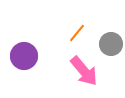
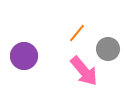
gray circle: moved 3 px left, 5 px down
